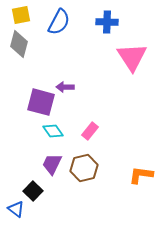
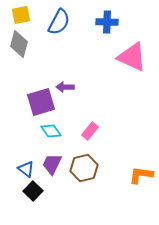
pink triangle: rotated 32 degrees counterclockwise
purple square: rotated 32 degrees counterclockwise
cyan diamond: moved 2 px left
blue triangle: moved 10 px right, 40 px up
